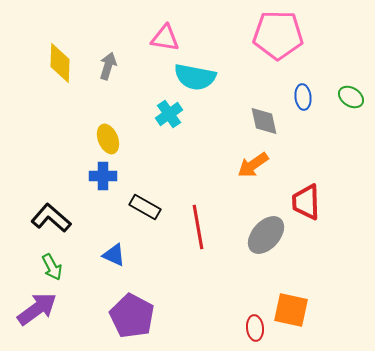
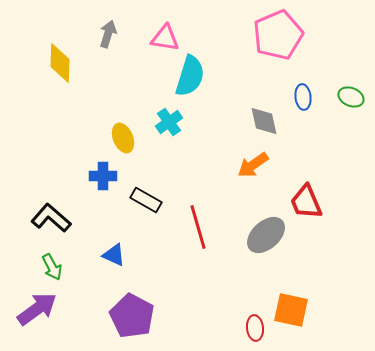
pink pentagon: rotated 24 degrees counterclockwise
gray arrow: moved 32 px up
cyan semicircle: moved 5 px left, 1 px up; rotated 84 degrees counterclockwise
green ellipse: rotated 10 degrees counterclockwise
cyan cross: moved 8 px down
yellow ellipse: moved 15 px right, 1 px up
red trapezoid: rotated 21 degrees counterclockwise
black rectangle: moved 1 px right, 7 px up
red line: rotated 6 degrees counterclockwise
gray ellipse: rotated 6 degrees clockwise
